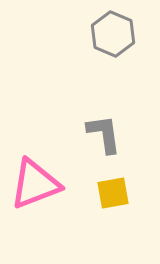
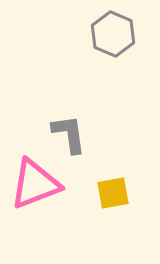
gray L-shape: moved 35 px left
